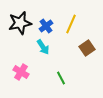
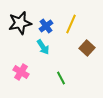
brown square: rotated 14 degrees counterclockwise
